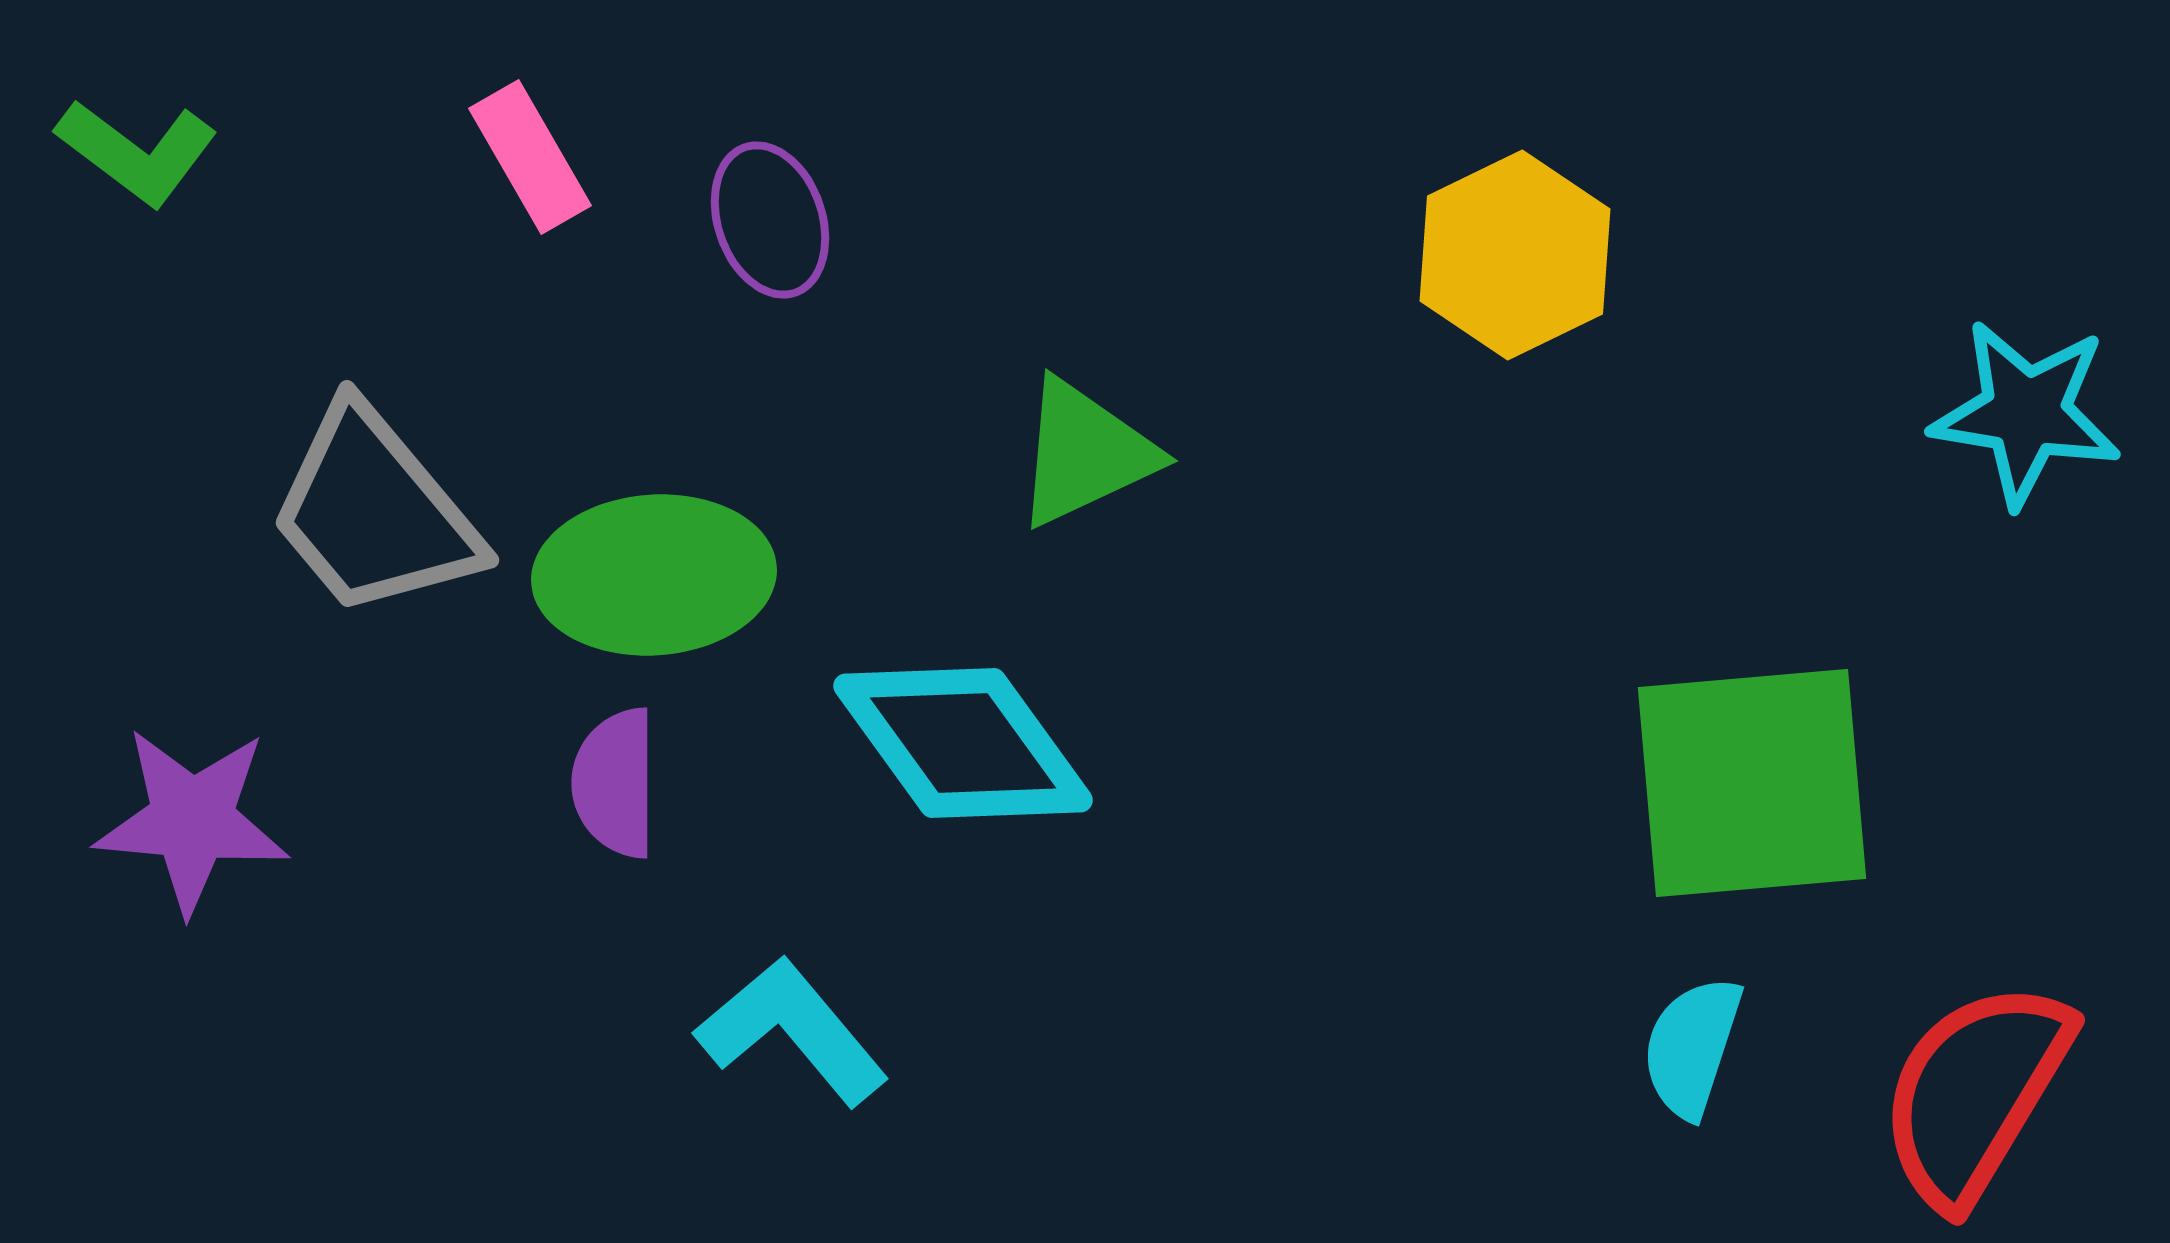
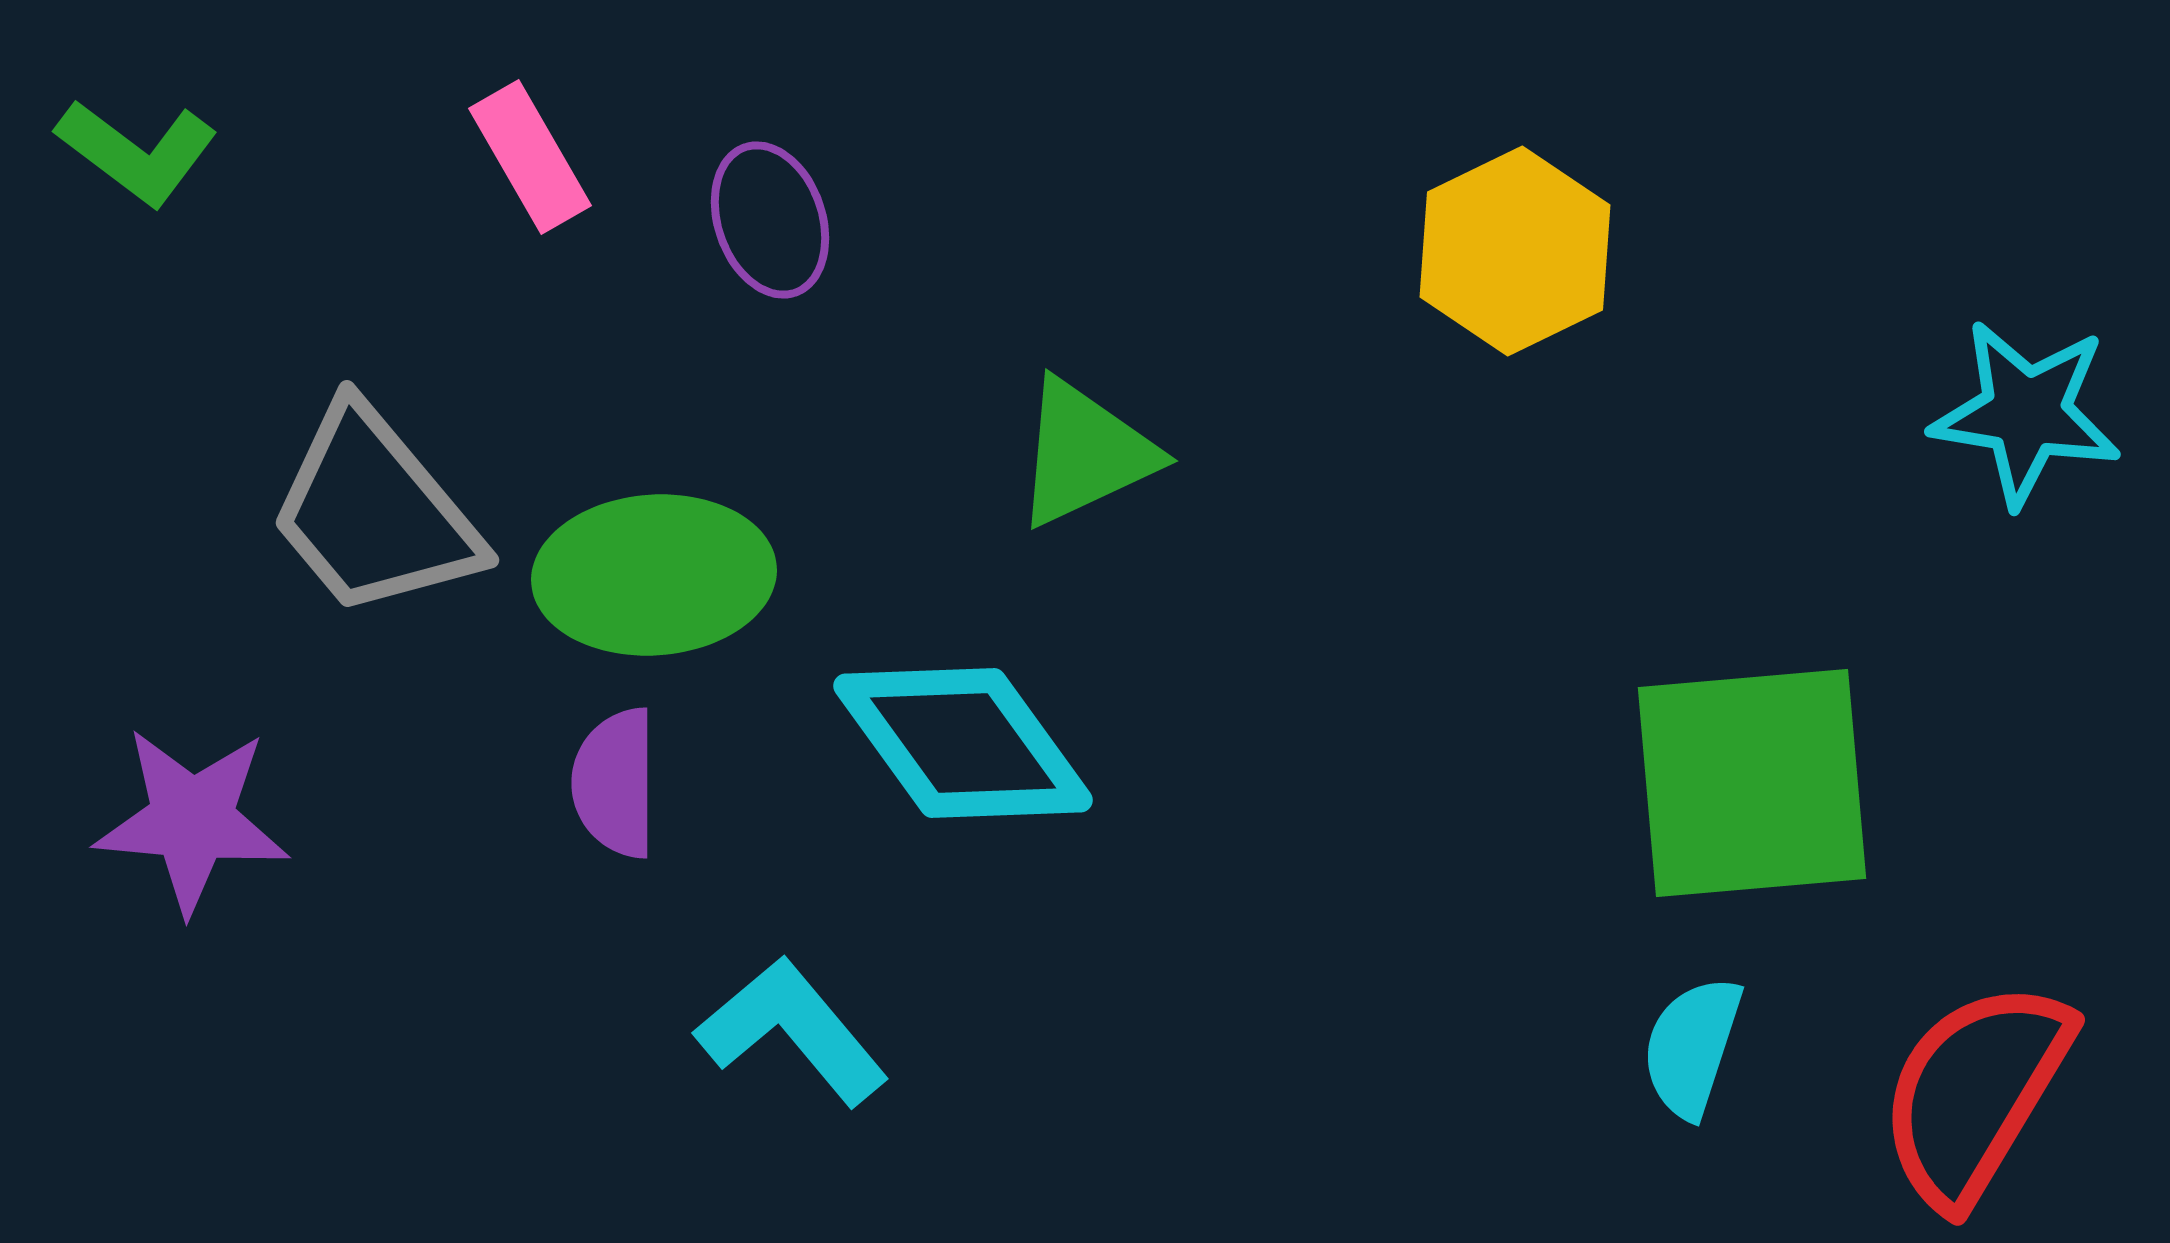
yellow hexagon: moved 4 px up
